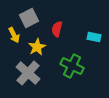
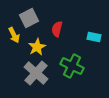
gray cross: moved 8 px right
